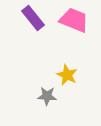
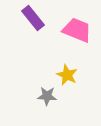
pink trapezoid: moved 3 px right, 10 px down
